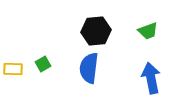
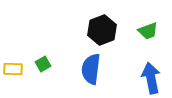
black hexagon: moved 6 px right, 1 px up; rotated 16 degrees counterclockwise
blue semicircle: moved 2 px right, 1 px down
